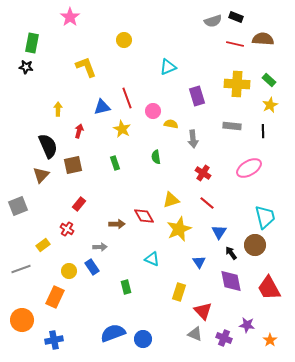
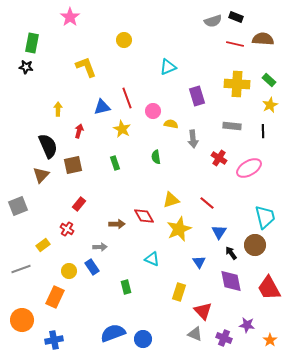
red cross at (203, 173): moved 16 px right, 15 px up
